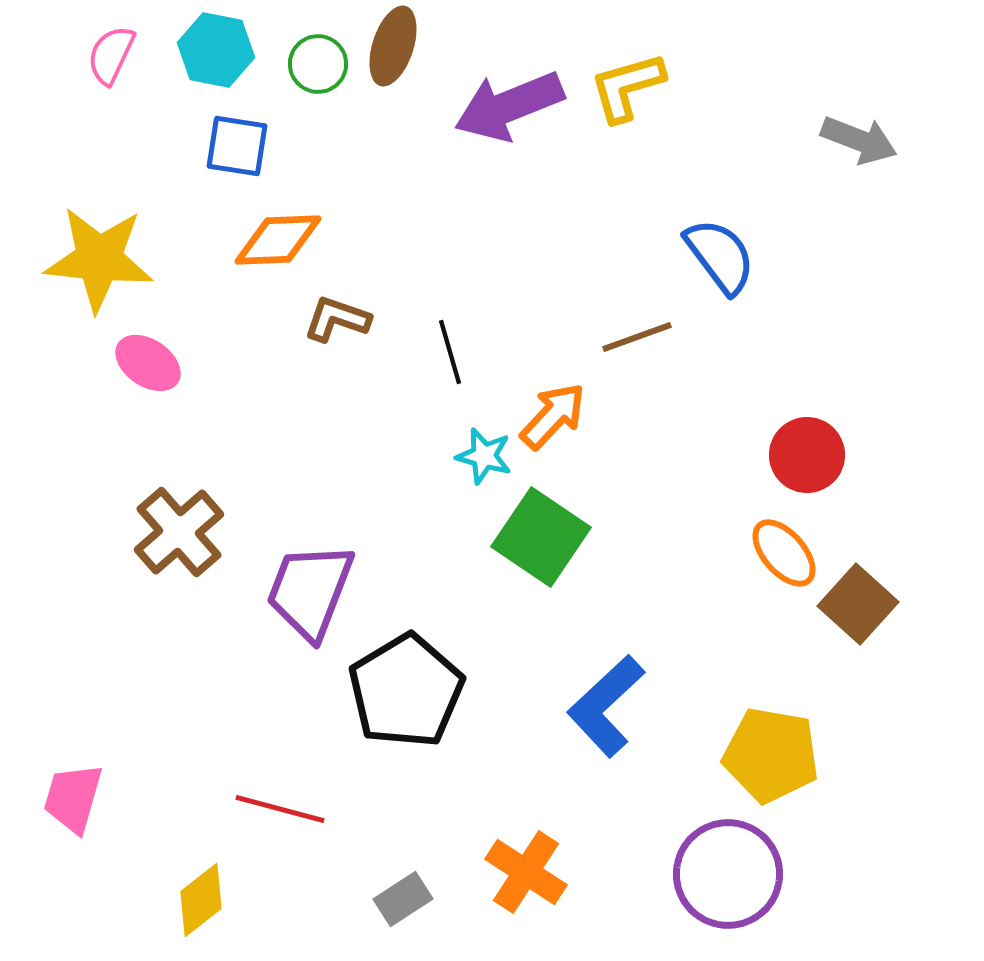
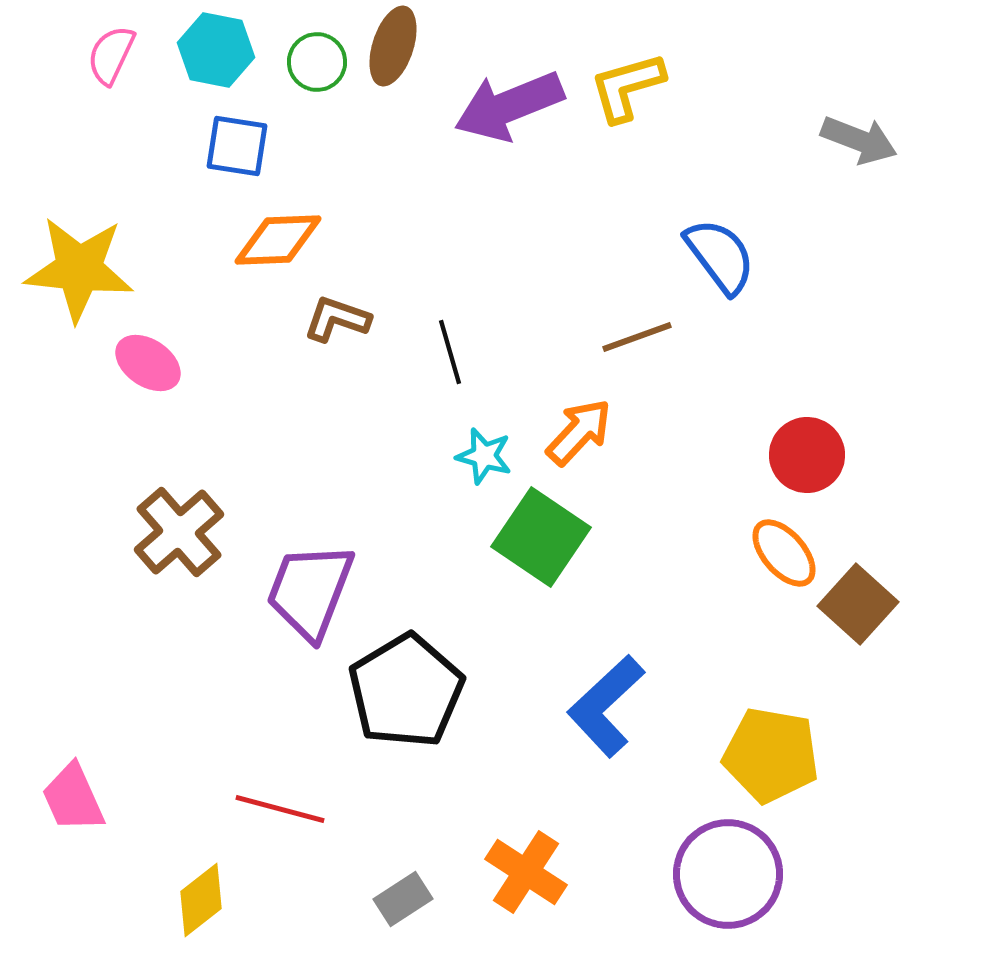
green circle: moved 1 px left, 2 px up
yellow star: moved 20 px left, 10 px down
orange arrow: moved 26 px right, 16 px down
pink trapezoid: rotated 40 degrees counterclockwise
